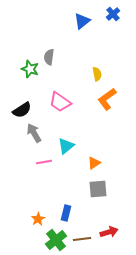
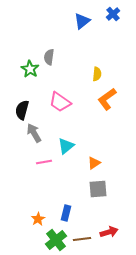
green star: rotated 12 degrees clockwise
yellow semicircle: rotated 16 degrees clockwise
black semicircle: rotated 138 degrees clockwise
